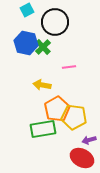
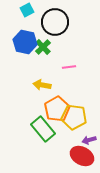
blue hexagon: moved 1 px left, 1 px up
green rectangle: rotated 60 degrees clockwise
red ellipse: moved 2 px up
